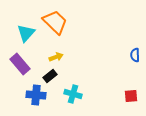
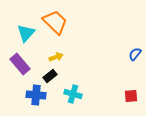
blue semicircle: moved 1 px up; rotated 40 degrees clockwise
